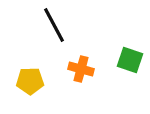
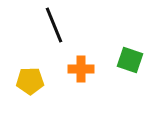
black line: rotated 6 degrees clockwise
orange cross: rotated 15 degrees counterclockwise
